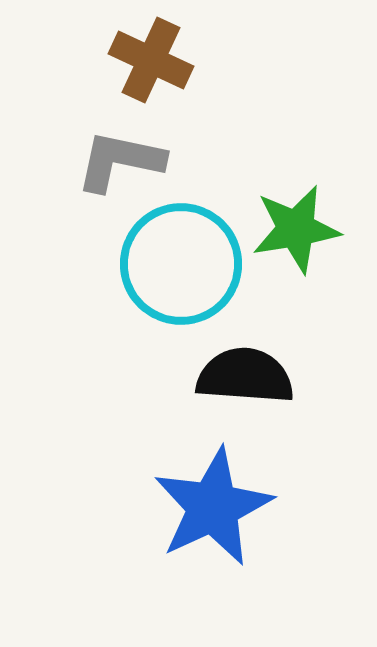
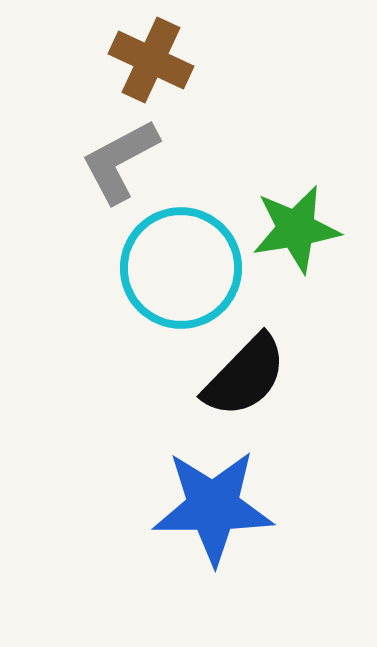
gray L-shape: rotated 40 degrees counterclockwise
cyan circle: moved 4 px down
black semicircle: rotated 130 degrees clockwise
blue star: rotated 25 degrees clockwise
